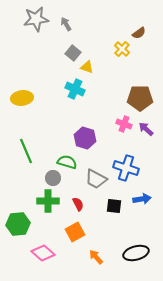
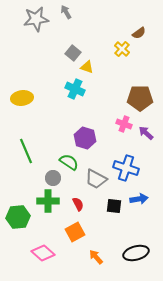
gray arrow: moved 12 px up
purple arrow: moved 4 px down
green semicircle: moved 2 px right; rotated 18 degrees clockwise
blue arrow: moved 3 px left
green hexagon: moved 7 px up
